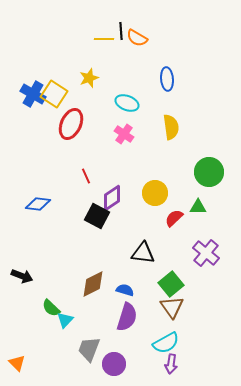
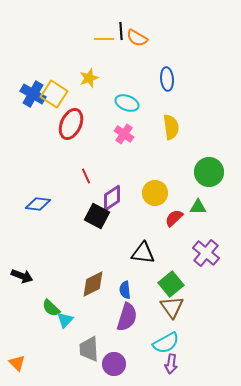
blue semicircle: rotated 114 degrees counterclockwise
gray trapezoid: rotated 24 degrees counterclockwise
